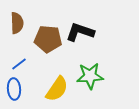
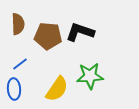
brown semicircle: moved 1 px right, 1 px down
brown pentagon: moved 3 px up
blue line: moved 1 px right
